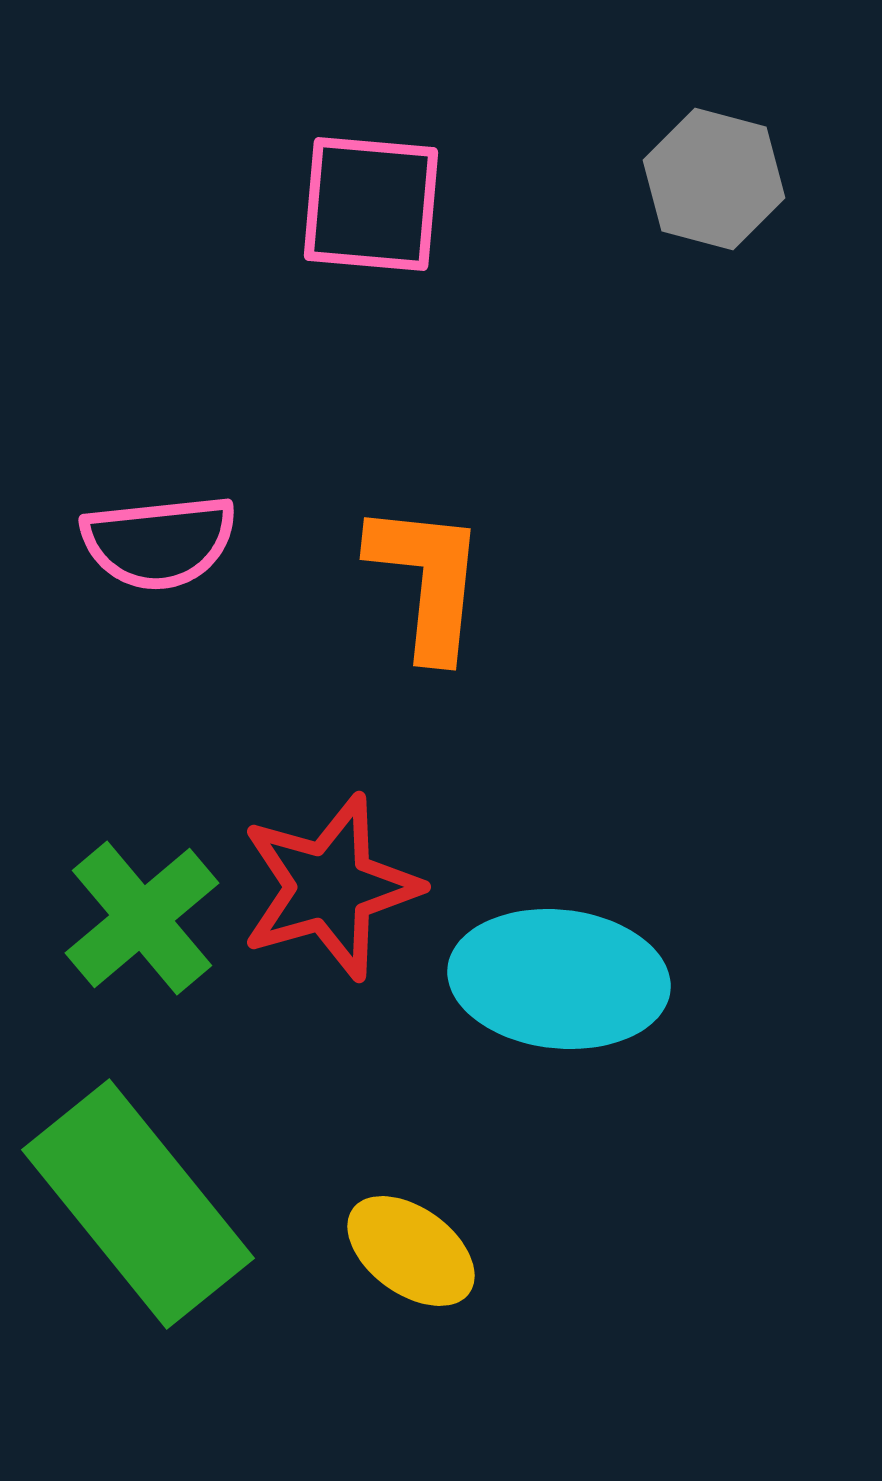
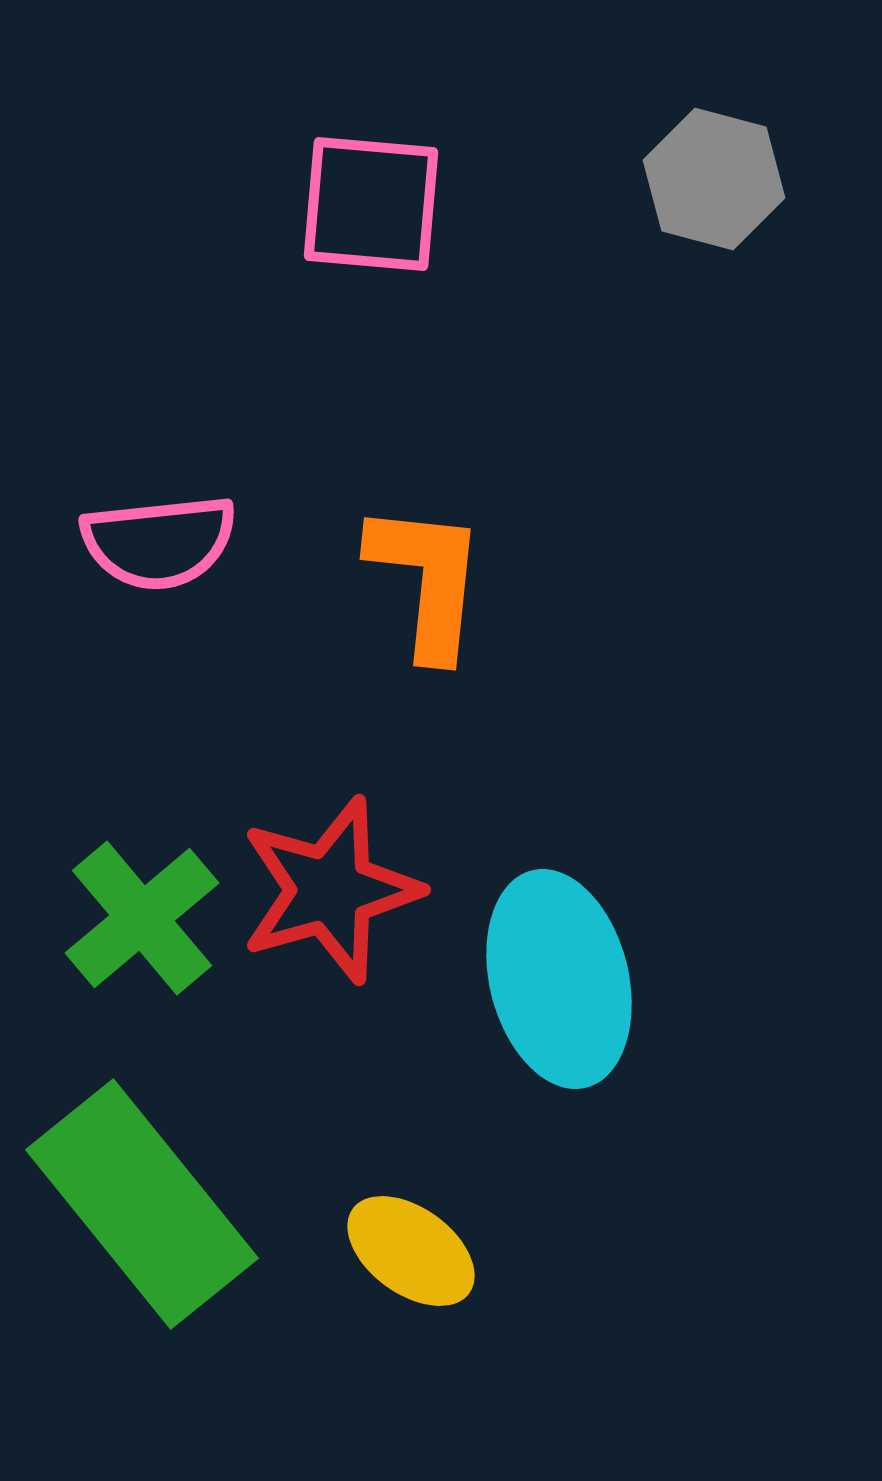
red star: moved 3 px down
cyan ellipse: rotated 70 degrees clockwise
green rectangle: moved 4 px right
